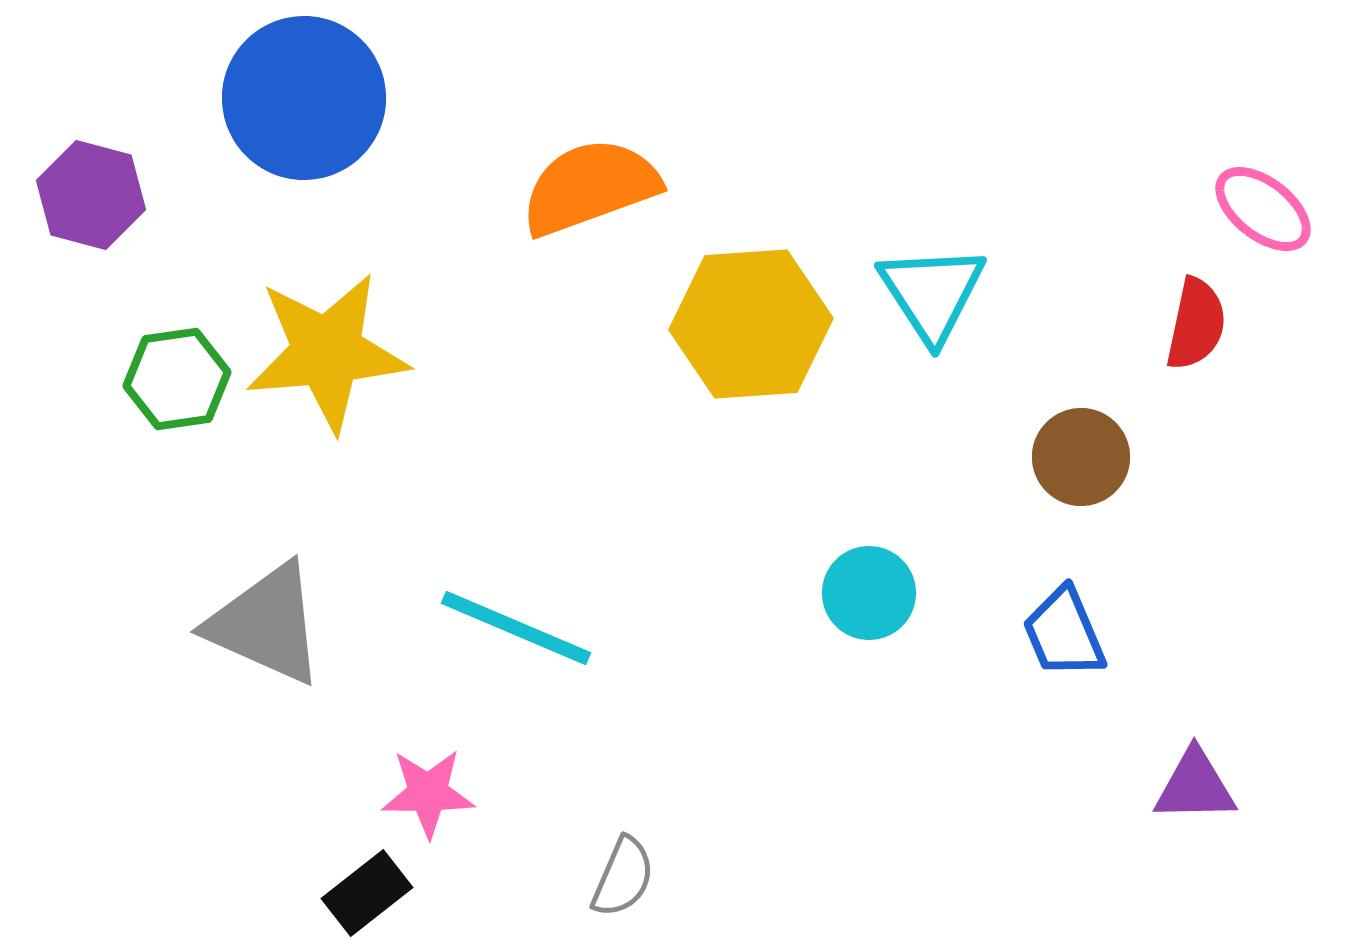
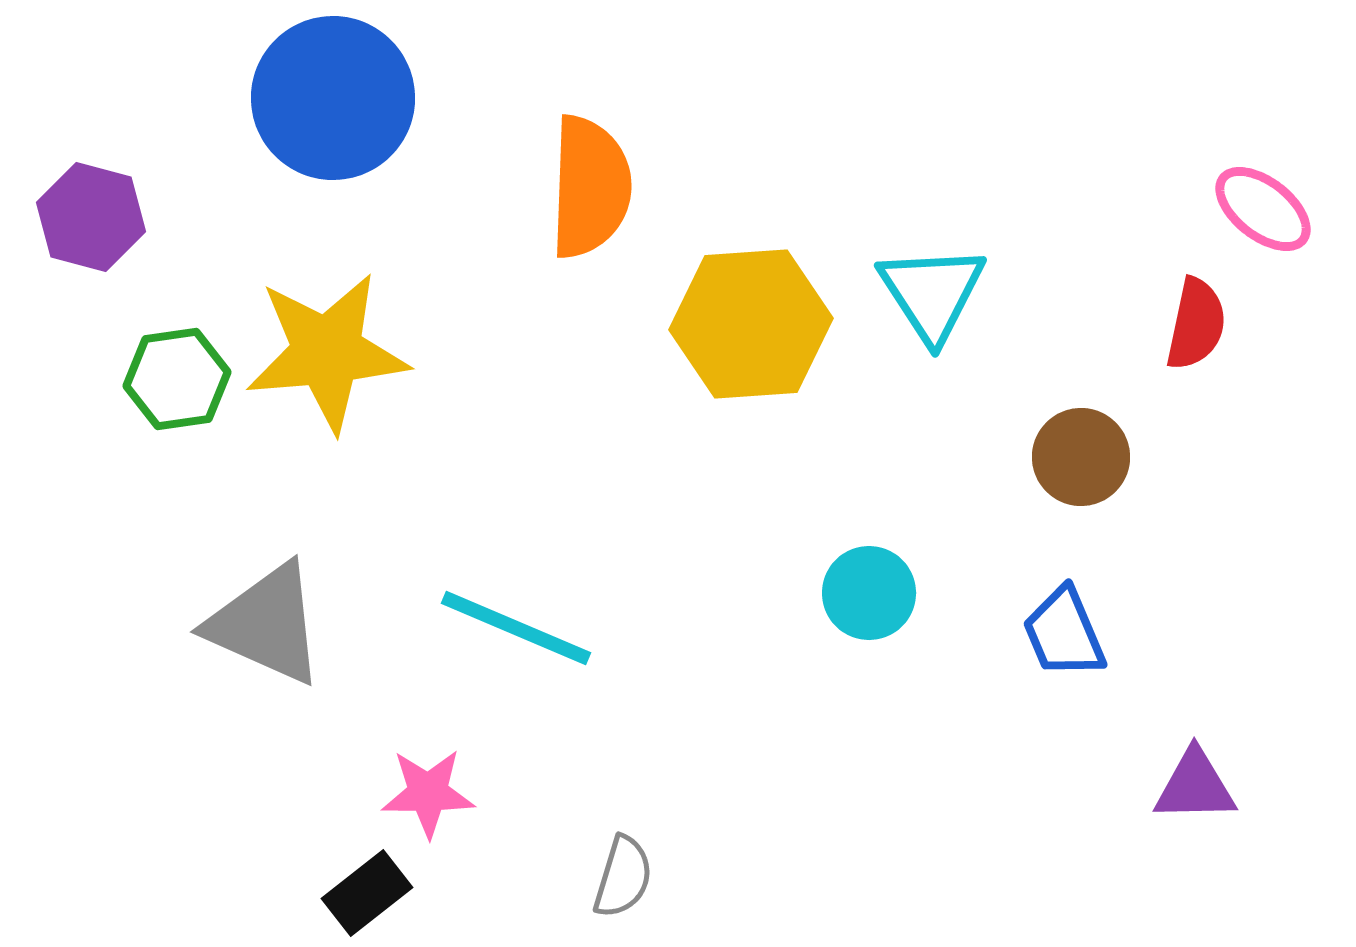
blue circle: moved 29 px right
orange semicircle: rotated 112 degrees clockwise
purple hexagon: moved 22 px down
gray semicircle: rotated 6 degrees counterclockwise
